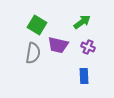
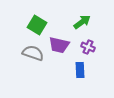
purple trapezoid: moved 1 px right
gray semicircle: rotated 80 degrees counterclockwise
blue rectangle: moved 4 px left, 6 px up
